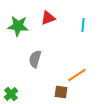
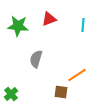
red triangle: moved 1 px right, 1 px down
gray semicircle: moved 1 px right
